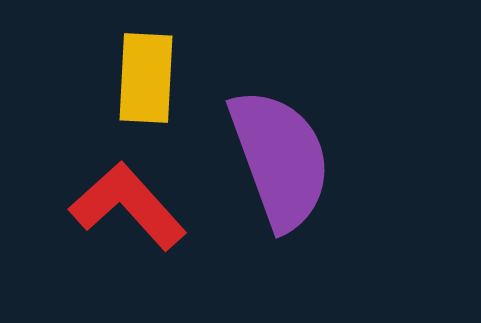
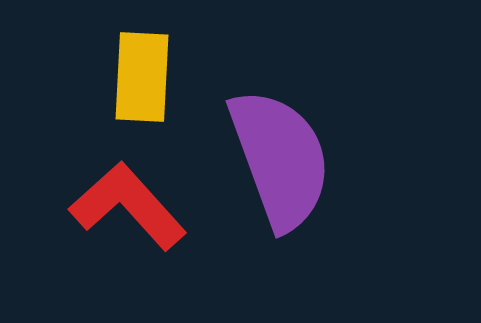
yellow rectangle: moved 4 px left, 1 px up
